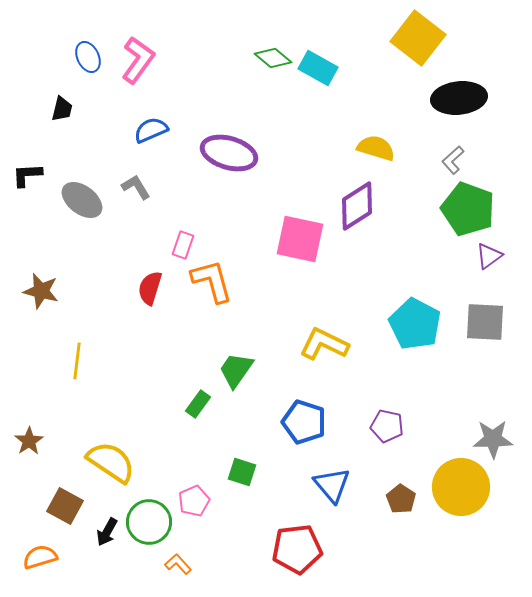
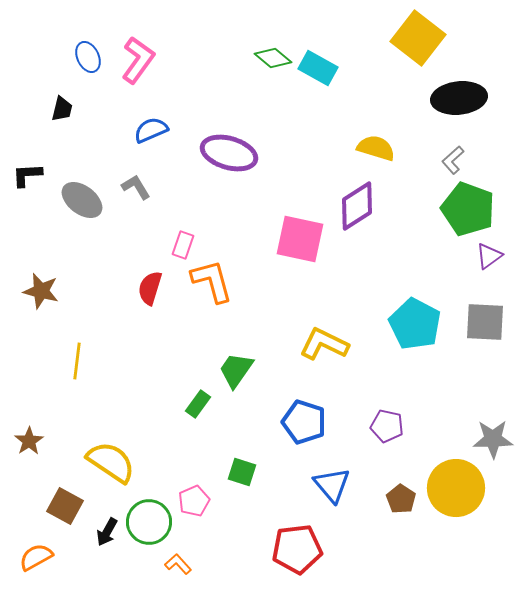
yellow circle at (461, 487): moved 5 px left, 1 px down
orange semicircle at (40, 557): moved 4 px left; rotated 12 degrees counterclockwise
